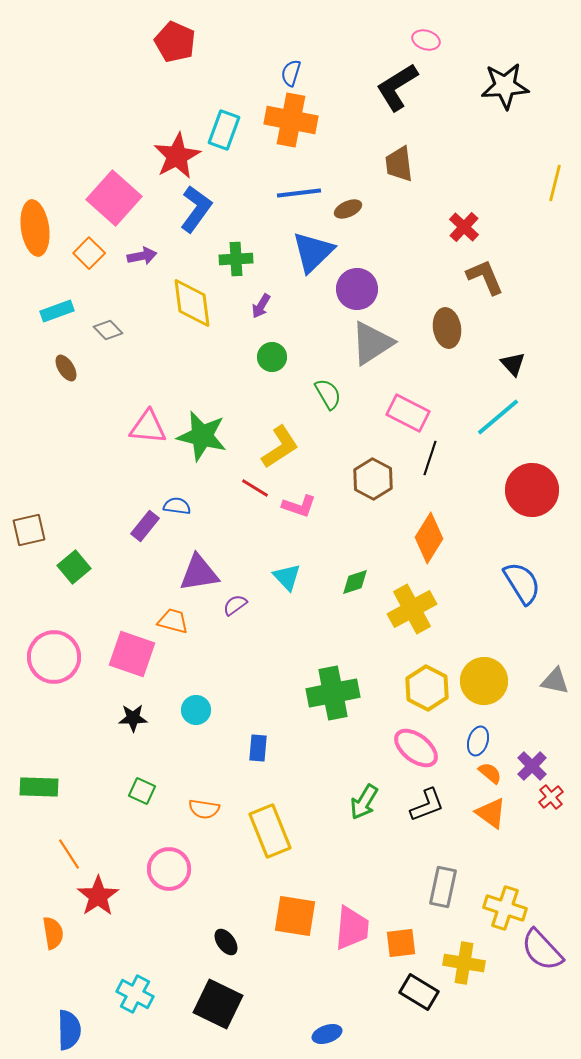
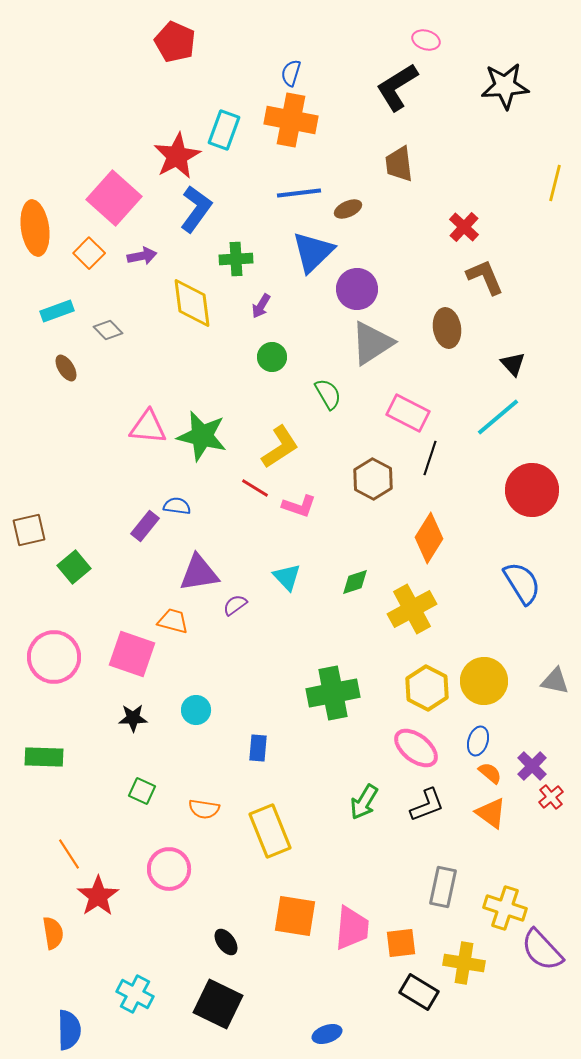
green rectangle at (39, 787): moved 5 px right, 30 px up
